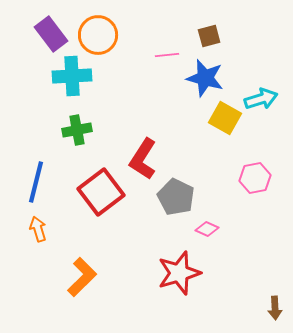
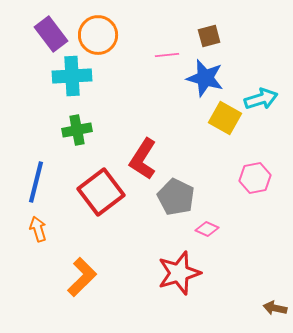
brown arrow: rotated 105 degrees clockwise
